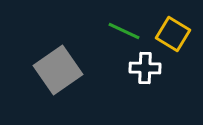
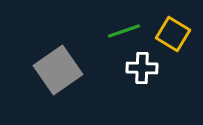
green line: rotated 44 degrees counterclockwise
white cross: moved 3 px left
